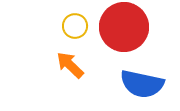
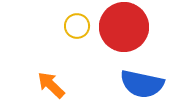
yellow circle: moved 2 px right
orange arrow: moved 19 px left, 20 px down
